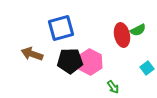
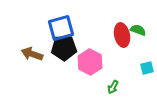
green semicircle: rotated 133 degrees counterclockwise
black pentagon: moved 6 px left, 13 px up
cyan square: rotated 24 degrees clockwise
green arrow: rotated 64 degrees clockwise
